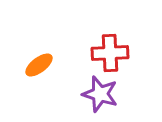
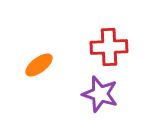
red cross: moved 1 px left, 6 px up
